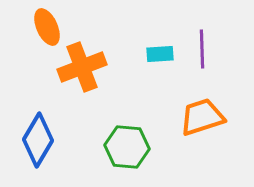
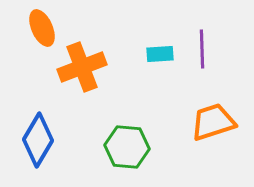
orange ellipse: moved 5 px left, 1 px down
orange trapezoid: moved 11 px right, 5 px down
